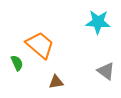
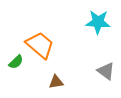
green semicircle: moved 1 px left, 1 px up; rotated 70 degrees clockwise
